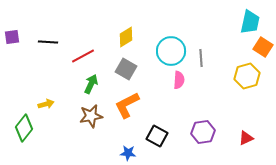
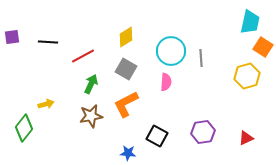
pink semicircle: moved 13 px left, 2 px down
orange L-shape: moved 1 px left, 1 px up
